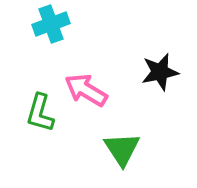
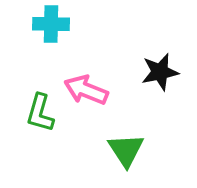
cyan cross: rotated 21 degrees clockwise
pink arrow: rotated 9 degrees counterclockwise
green triangle: moved 4 px right, 1 px down
